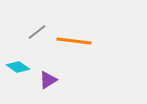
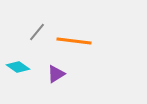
gray line: rotated 12 degrees counterclockwise
purple triangle: moved 8 px right, 6 px up
